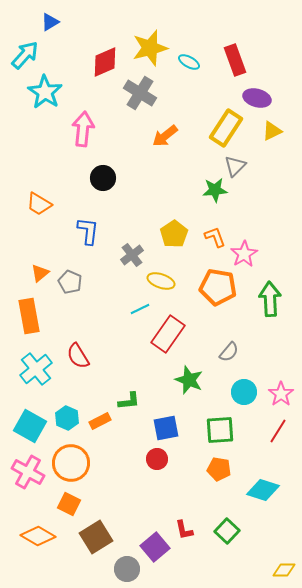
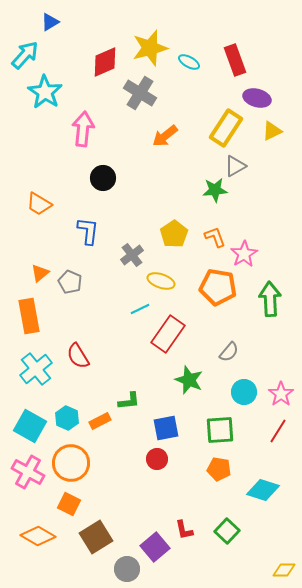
gray triangle at (235, 166): rotated 15 degrees clockwise
